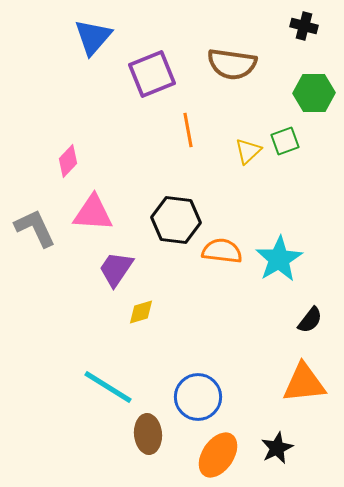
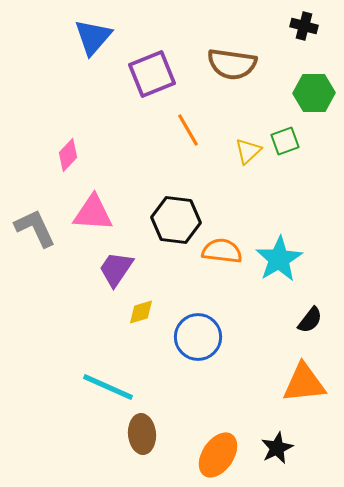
orange line: rotated 20 degrees counterclockwise
pink diamond: moved 6 px up
cyan line: rotated 8 degrees counterclockwise
blue circle: moved 60 px up
brown ellipse: moved 6 px left
